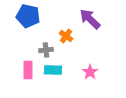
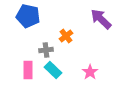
purple arrow: moved 11 px right
orange cross: rotated 16 degrees clockwise
cyan rectangle: rotated 42 degrees clockwise
